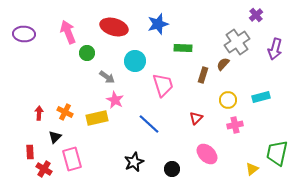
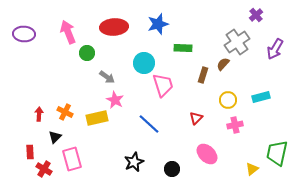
red ellipse: rotated 20 degrees counterclockwise
purple arrow: rotated 15 degrees clockwise
cyan circle: moved 9 px right, 2 px down
red arrow: moved 1 px down
